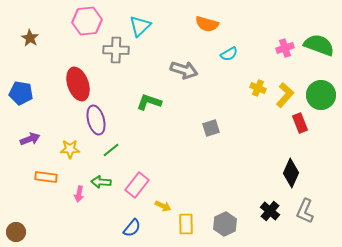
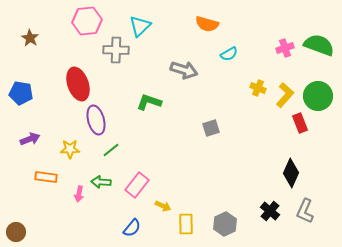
green circle: moved 3 px left, 1 px down
